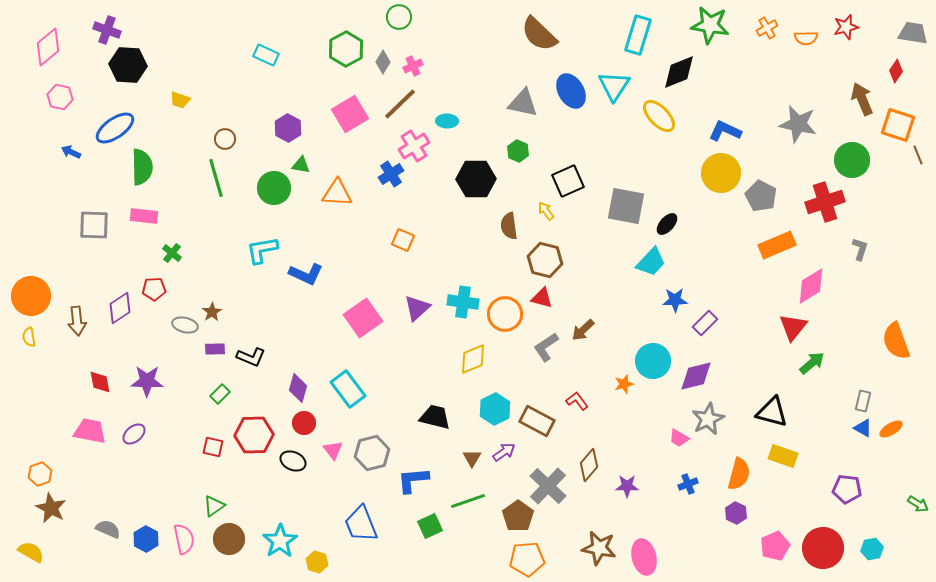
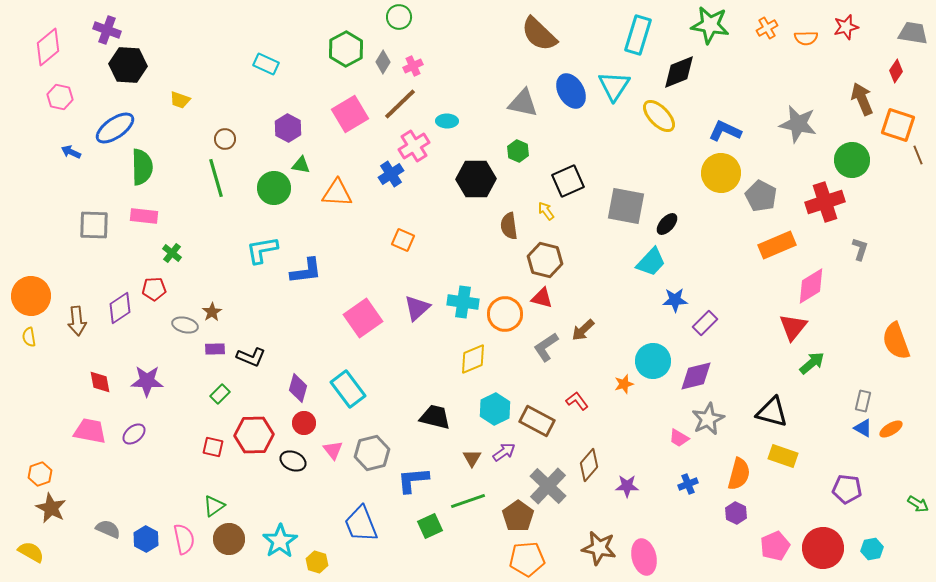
cyan rectangle at (266, 55): moved 9 px down
blue L-shape at (306, 274): moved 3 px up; rotated 32 degrees counterclockwise
